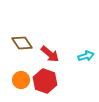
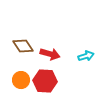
brown diamond: moved 1 px right, 3 px down
red arrow: rotated 24 degrees counterclockwise
red hexagon: rotated 15 degrees counterclockwise
